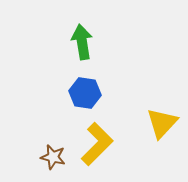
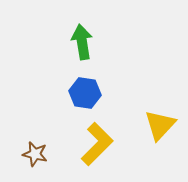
yellow triangle: moved 2 px left, 2 px down
brown star: moved 18 px left, 3 px up
